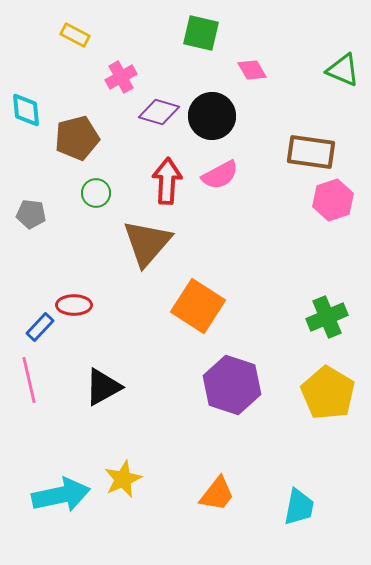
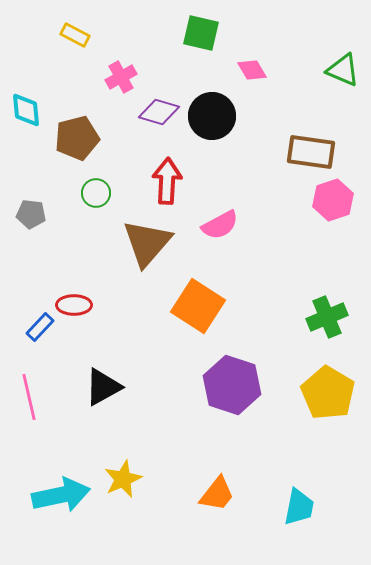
pink semicircle: moved 50 px down
pink line: moved 17 px down
